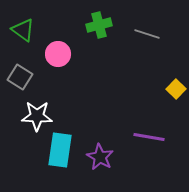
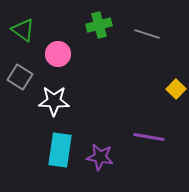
white star: moved 17 px right, 15 px up
purple star: rotated 20 degrees counterclockwise
